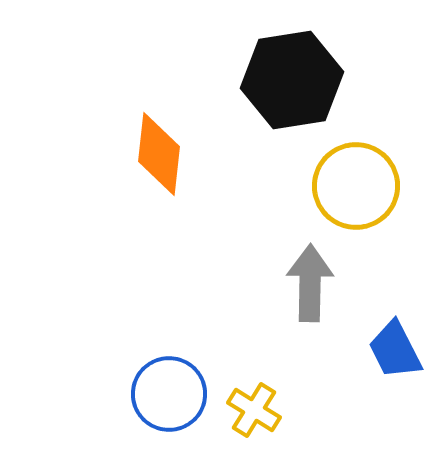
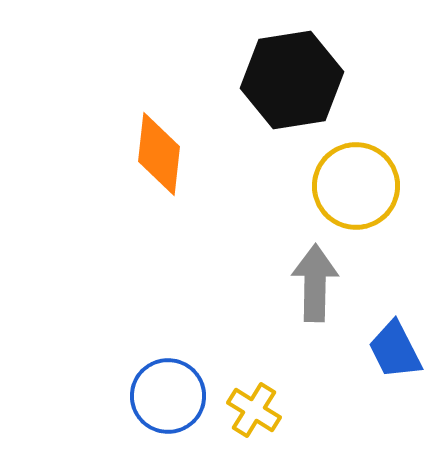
gray arrow: moved 5 px right
blue circle: moved 1 px left, 2 px down
